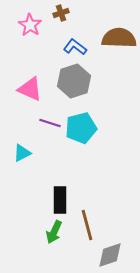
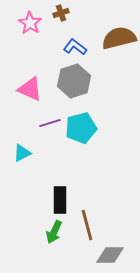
pink star: moved 2 px up
brown semicircle: rotated 16 degrees counterclockwise
purple line: rotated 35 degrees counterclockwise
gray diamond: rotated 20 degrees clockwise
